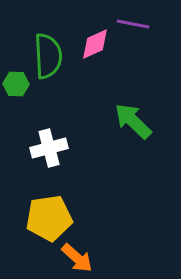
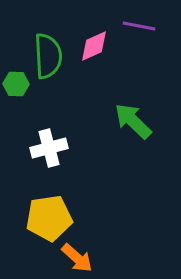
purple line: moved 6 px right, 2 px down
pink diamond: moved 1 px left, 2 px down
